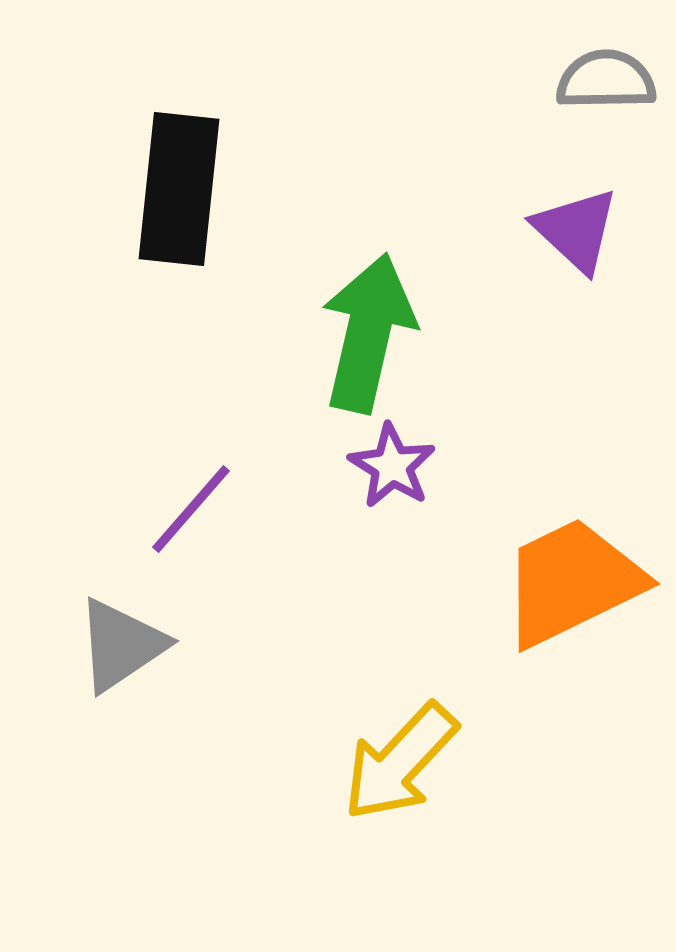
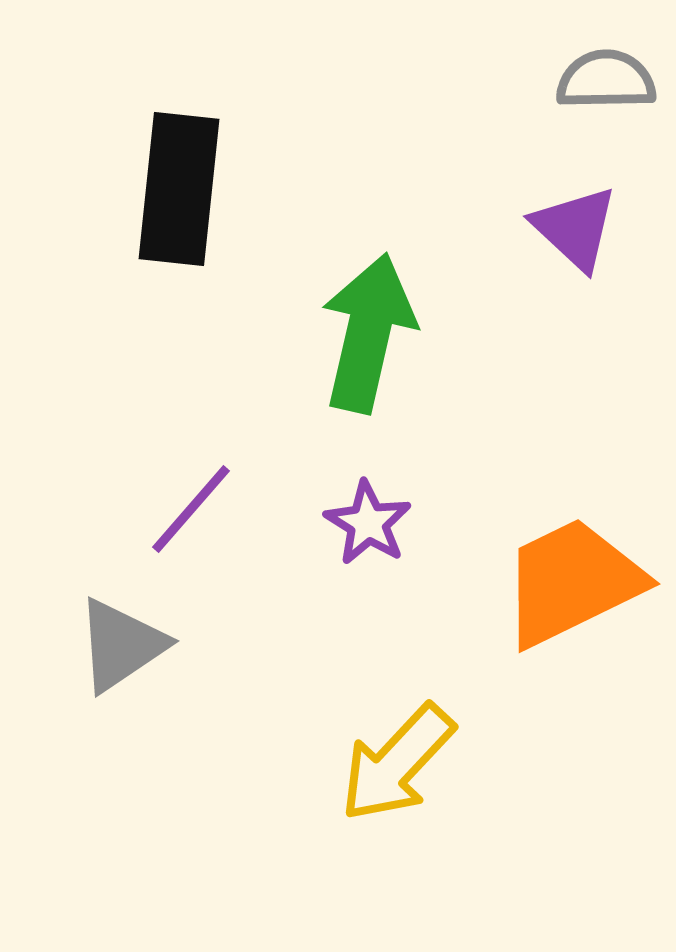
purple triangle: moved 1 px left, 2 px up
purple star: moved 24 px left, 57 px down
yellow arrow: moved 3 px left, 1 px down
